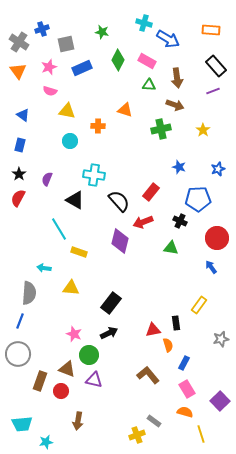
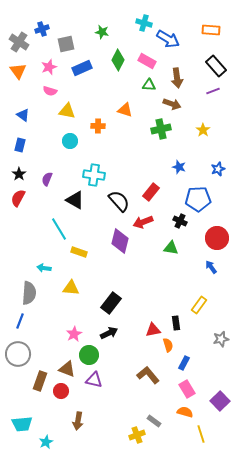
brown arrow at (175, 105): moved 3 px left, 1 px up
pink star at (74, 334): rotated 21 degrees clockwise
cyan star at (46, 442): rotated 16 degrees counterclockwise
